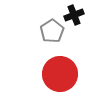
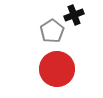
red circle: moved 3 px left, 5 px up
